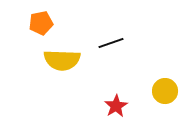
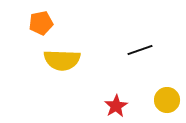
black line: moved 29 px right, 7 px down
yellow circle: moved 2 px right, 9 px down
